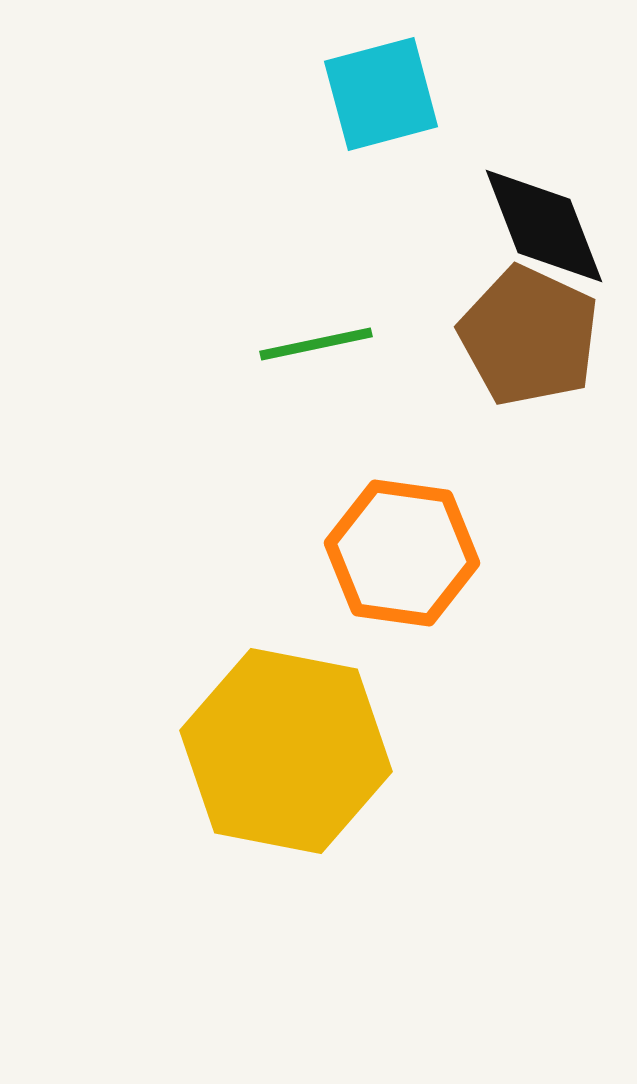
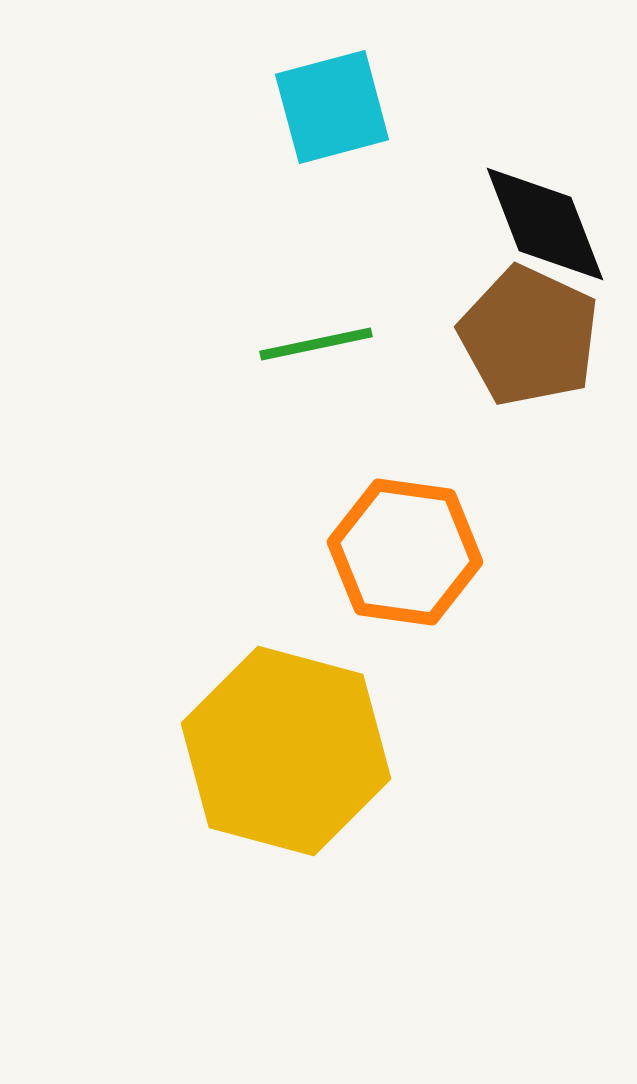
cyan square: moved 49 px left, 13 px down
black diamond: moved 1 px right, 2 px up
orange hexagon: moved 3 px right, 1 px up
yellow hexagon: rotated 4 degrees clockwise
